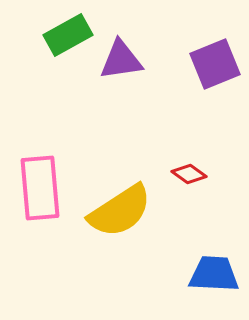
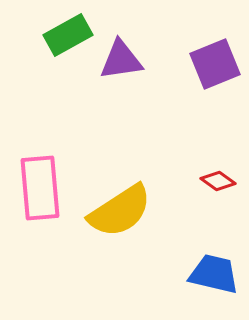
red diamond: moved 29 px right, 7 px down
blue trapezoid: rotated 10 degrees clockwise
